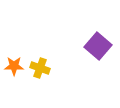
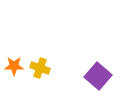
purple square: moved 30 px down
